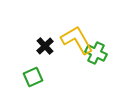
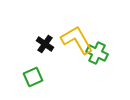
black cross: moved 2 px up; rotated 12 degrees counterclockwise
green cross: moved 1 px right
